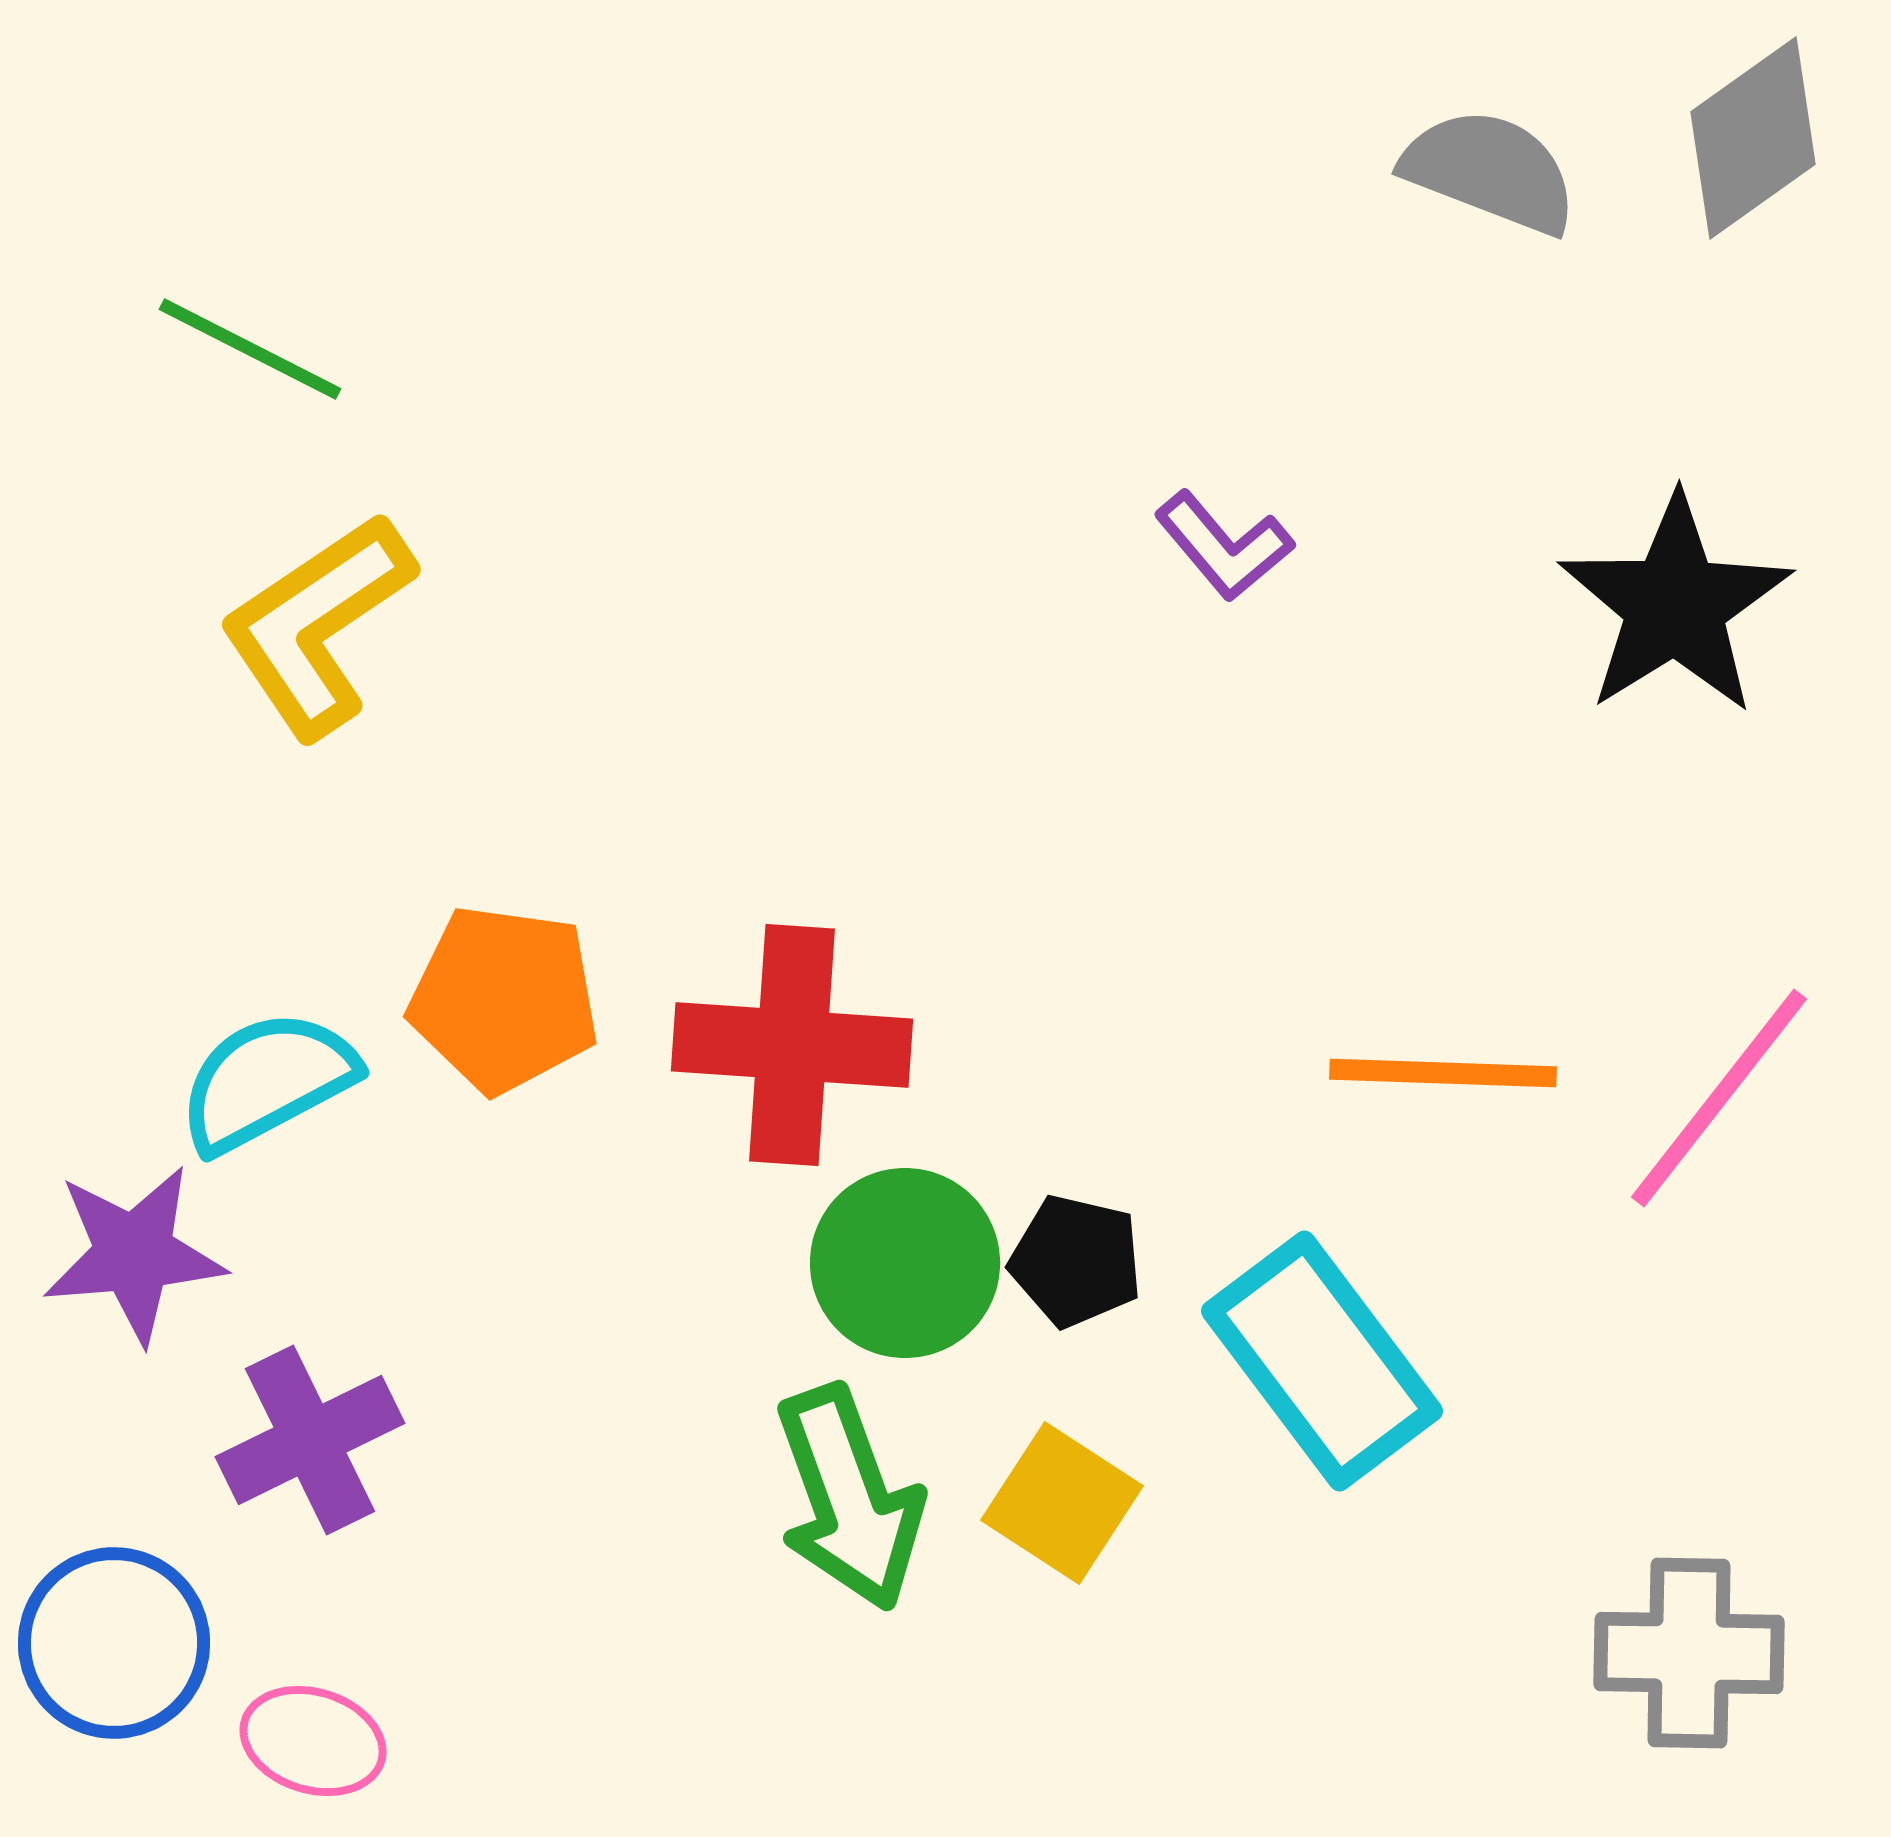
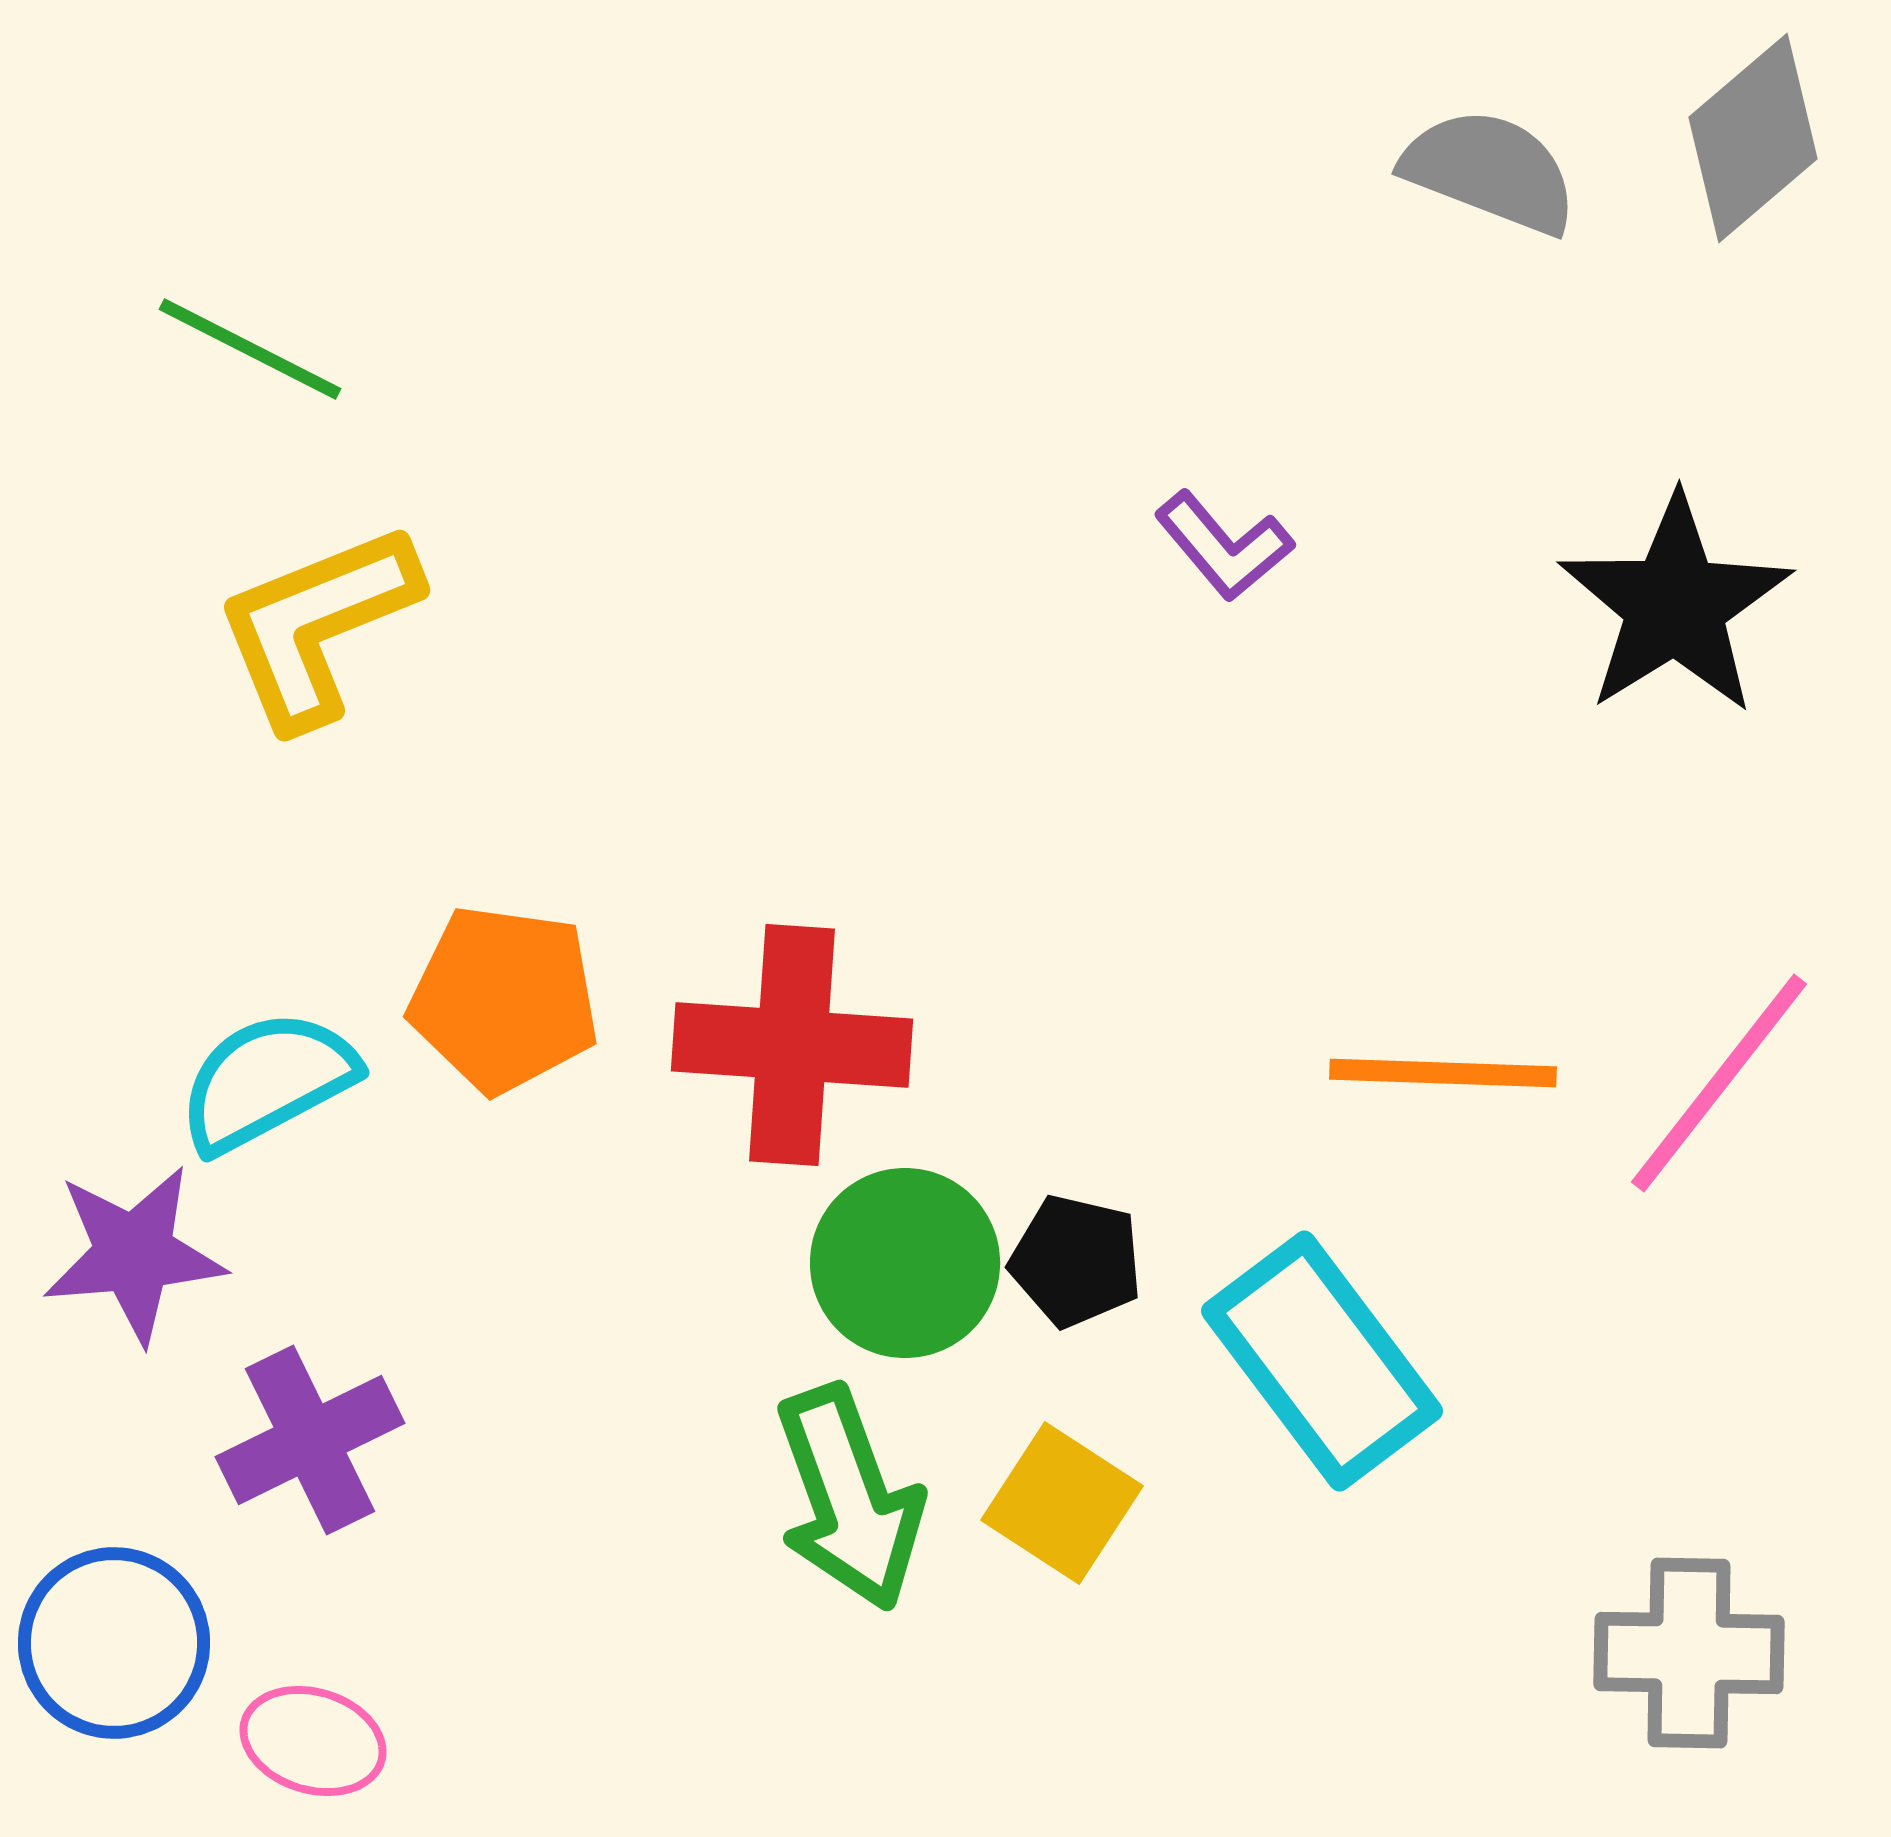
gray diamond: rotated 5 degrees counterclockwise
yellow L-shape: rotated 12 degrees clockwise
pink line: moved 15 px up
